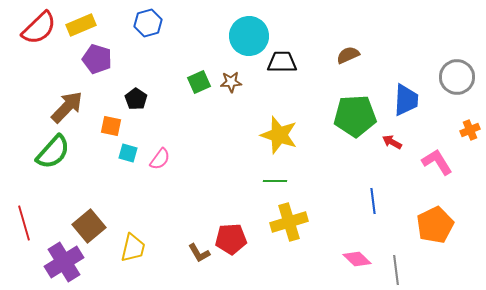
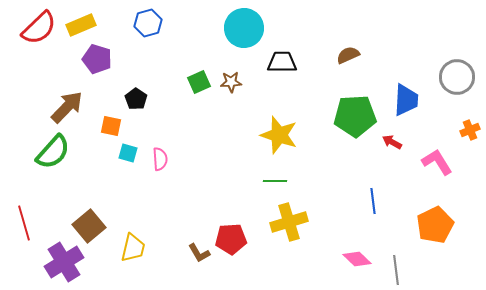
cyan circle: moved 5 px left, 8 px up
pink semicircle: rotated 40 degrees counterclockwise
